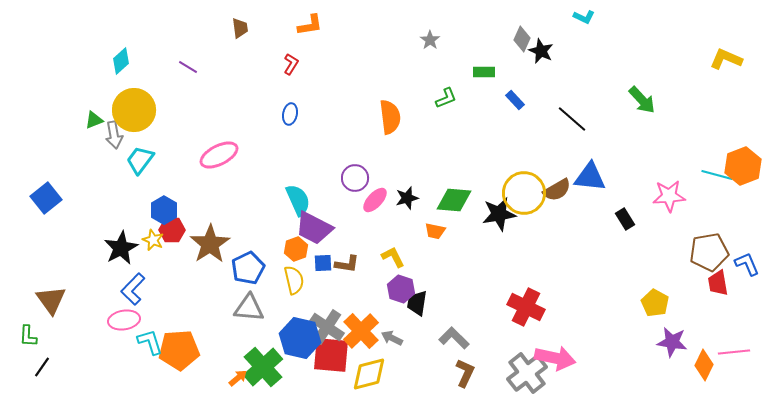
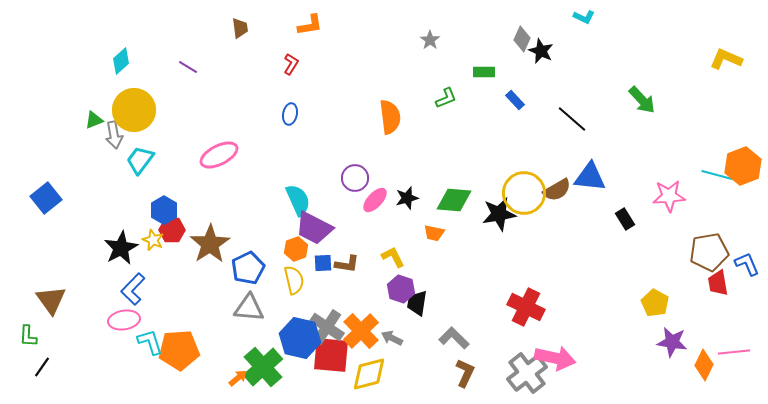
orange trapezoid at (435, 231): moved 1 px left, 2 px down
